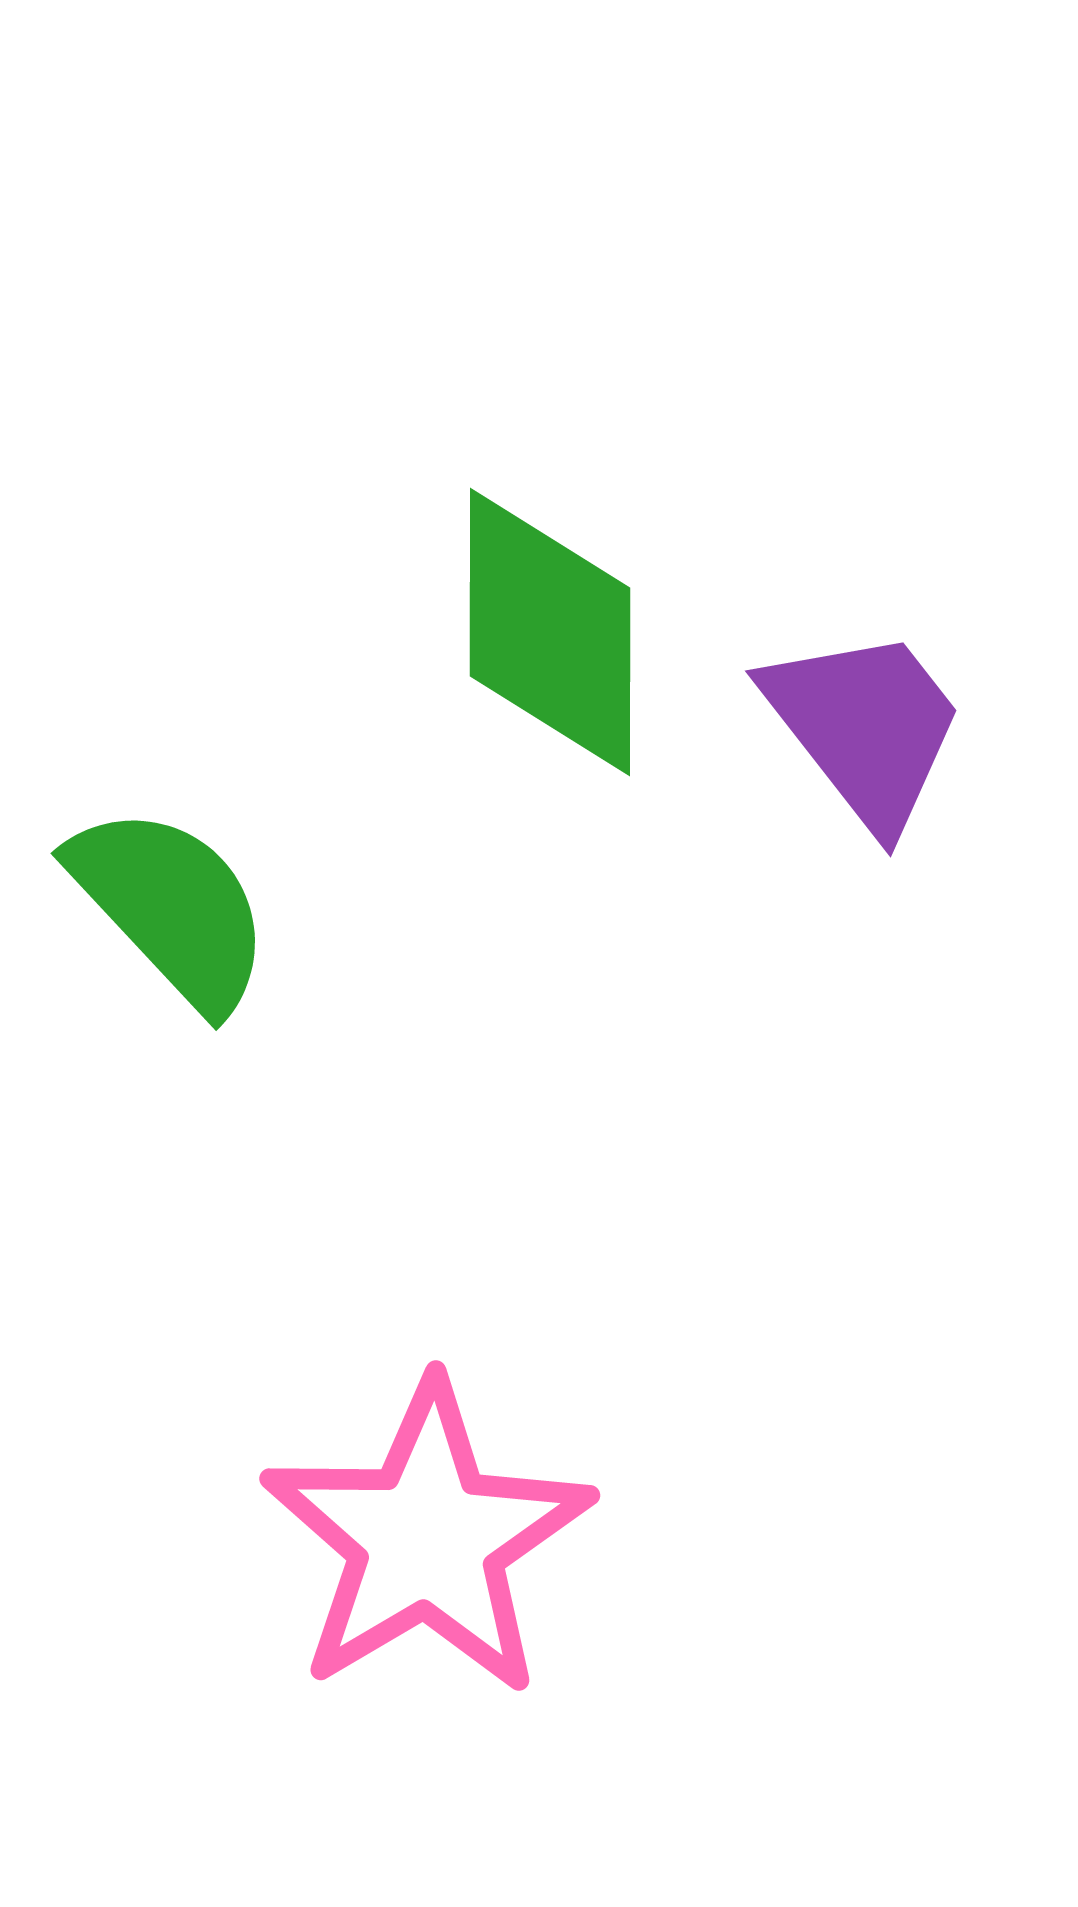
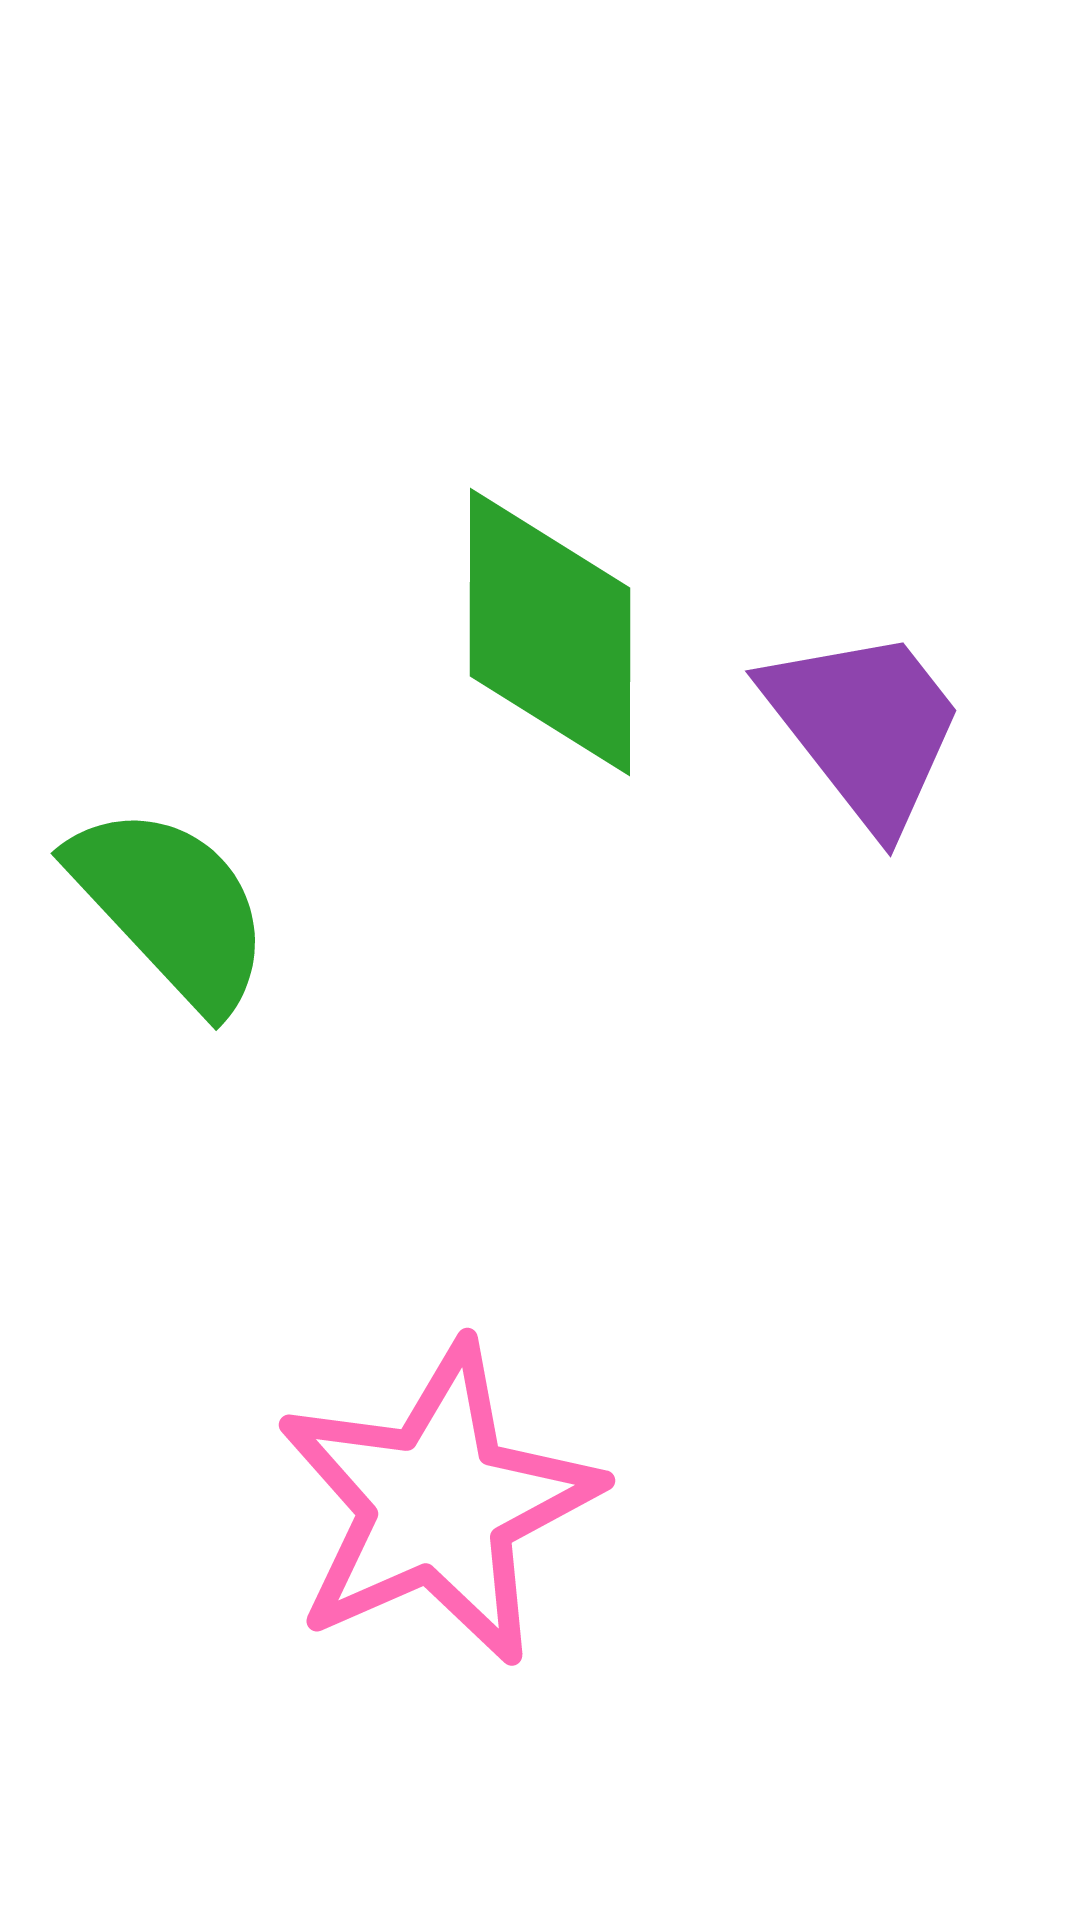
pink star: moved 11 px right, 35 px up; rotated 7 degrees clockwise
